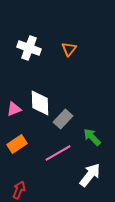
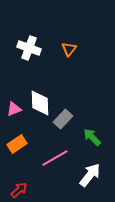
pink line: moved 3 px left, 5 px down
red arrow: rotated 24 degrees clockwise
